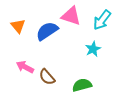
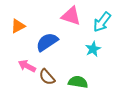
cyan arrow: moved 2 px down
orange triangle: rotated 42 degrees clockwise
blue semicircle: moved 11 px down
pink arrow: moved 2 px right, 1 px up
green semicircle: moved 4 px left, 3 px up; rotated 24 degrees clockwise
